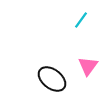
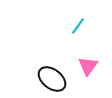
cyan line: moved 3 px left, 6 px down
